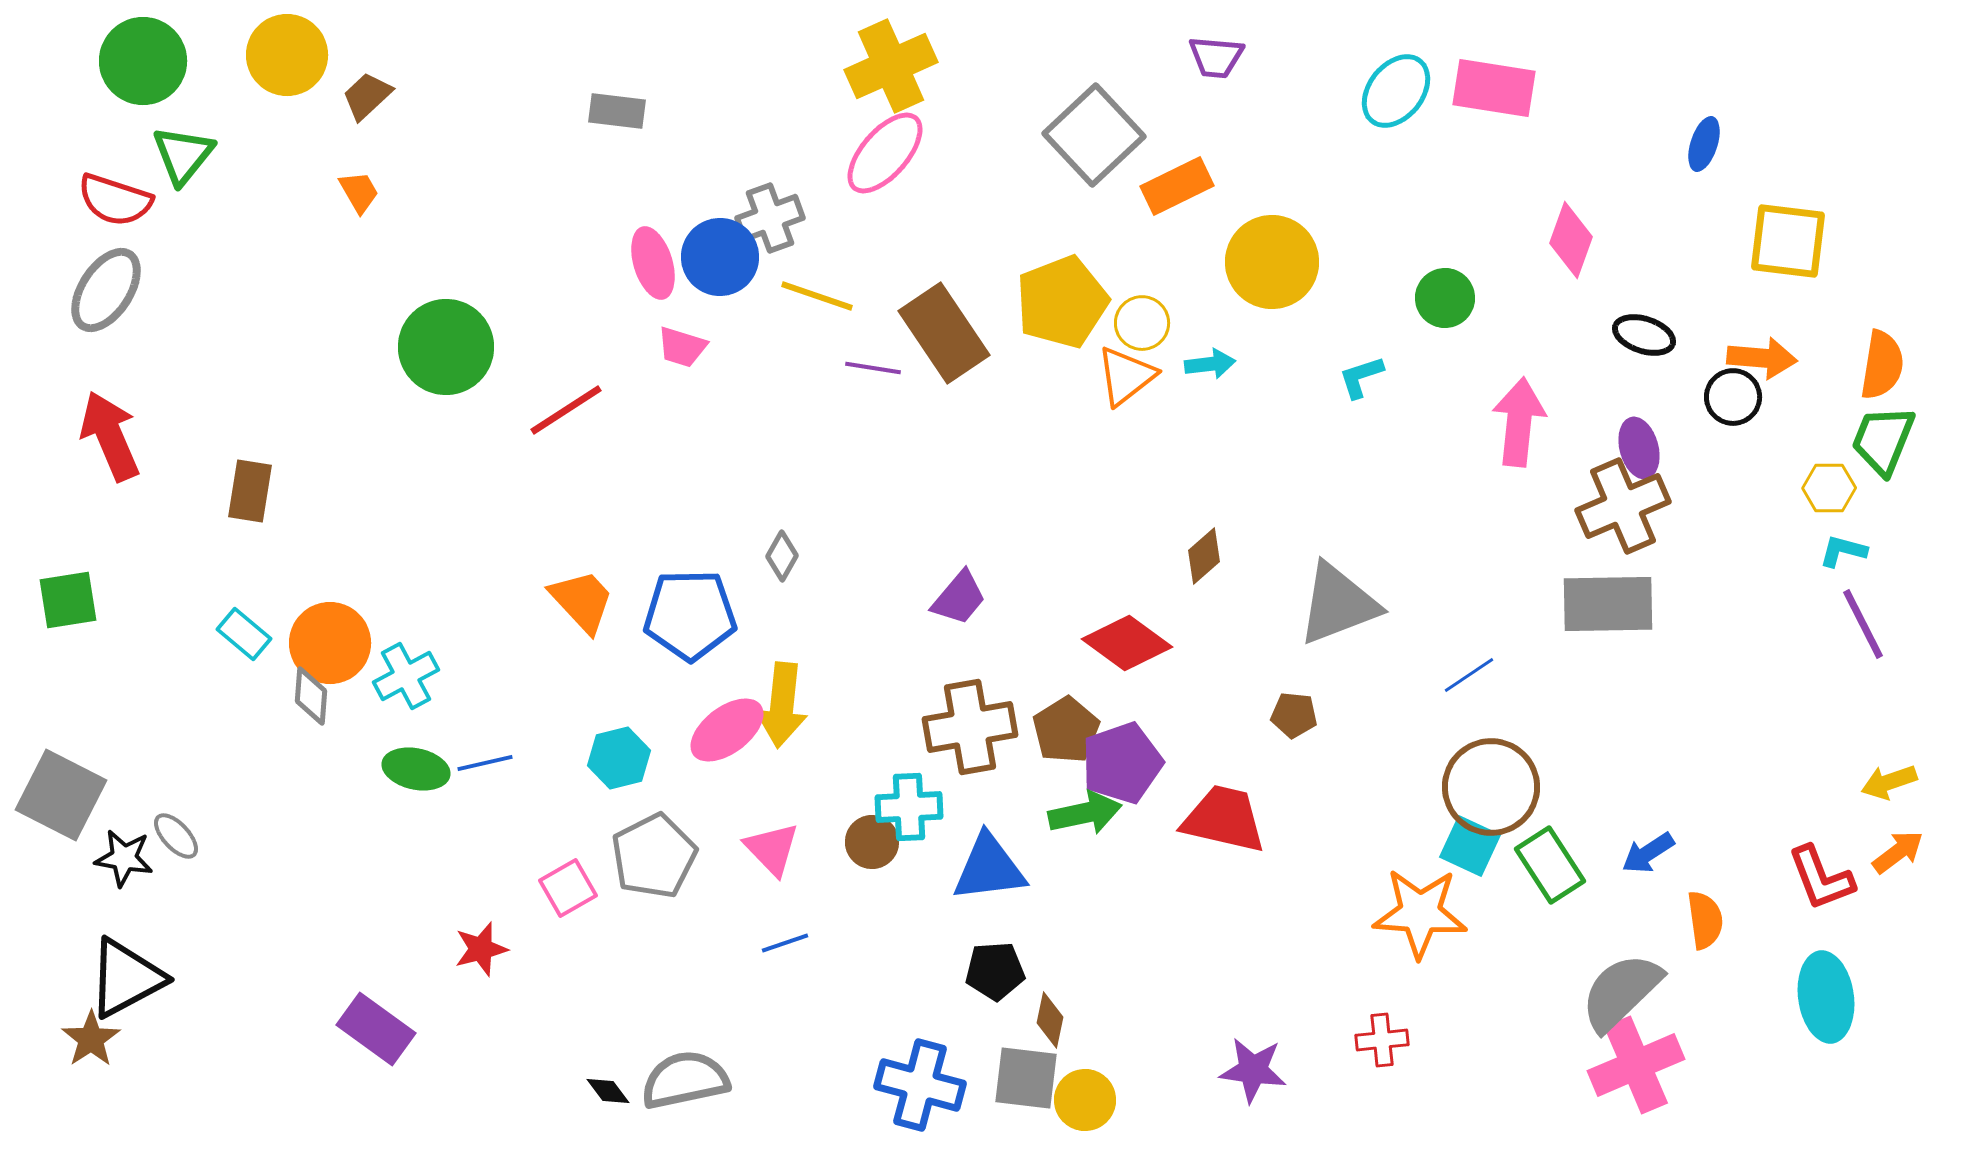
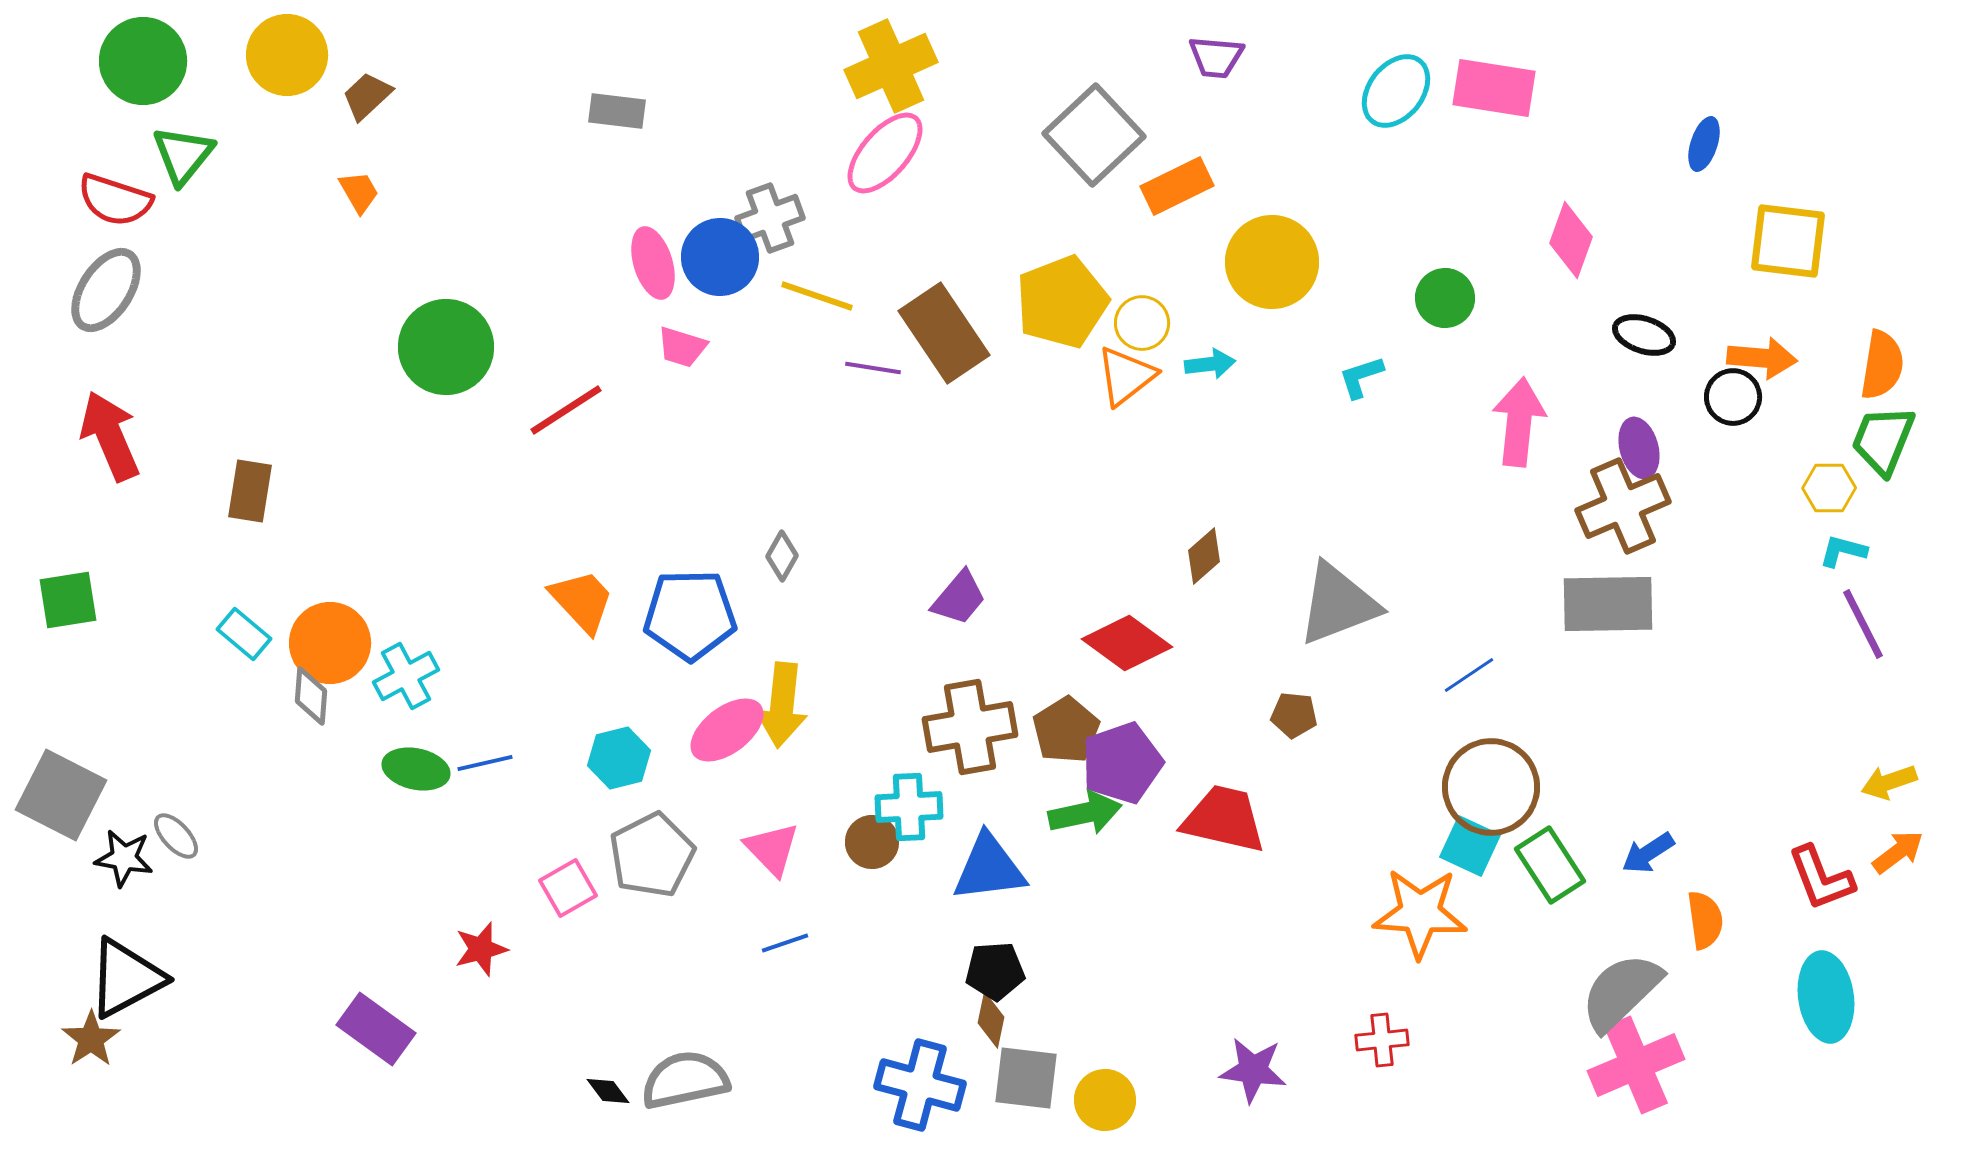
gray pentagon at (654, 856): moved 2 px left, 1 px up
brown diamond at (1050, 1020): moved 59 px left
yellow circle at (1085, 1100): moved 20 px right
